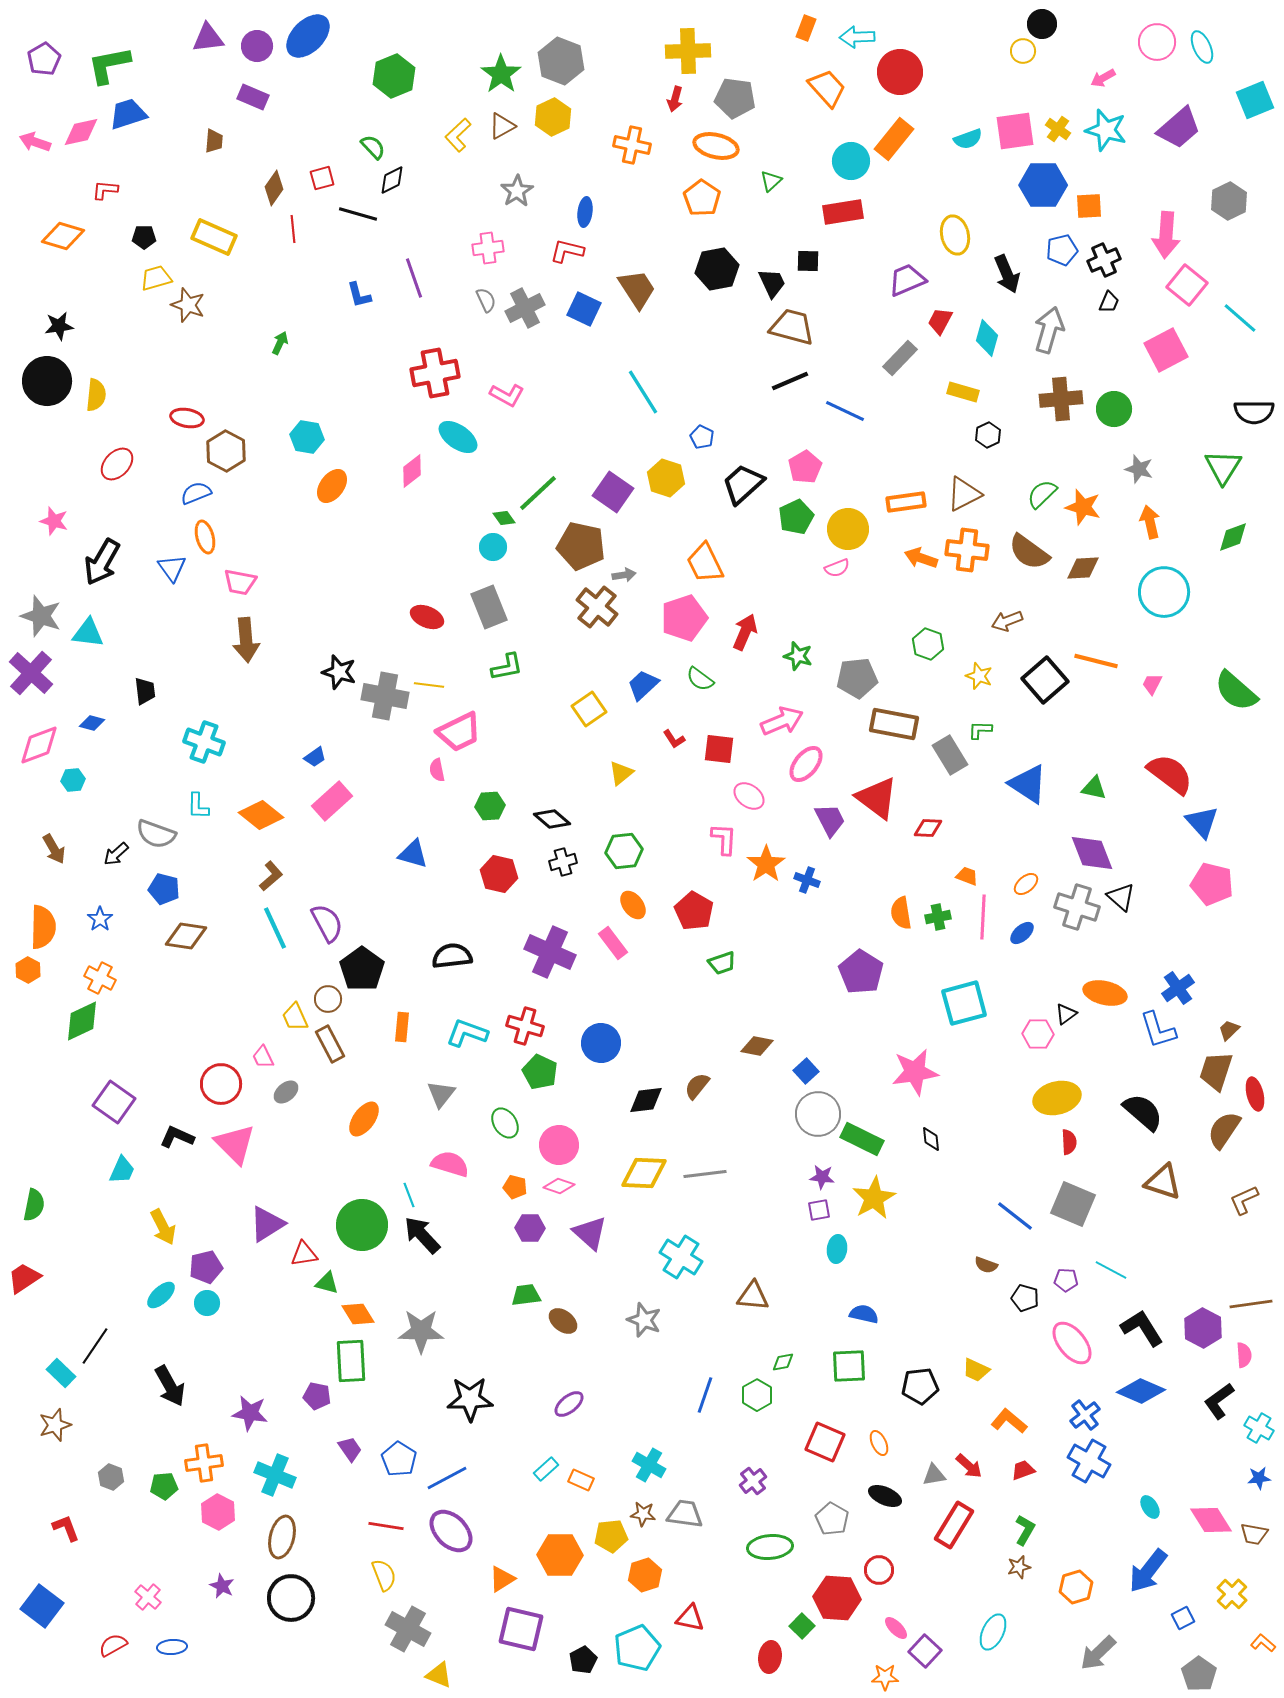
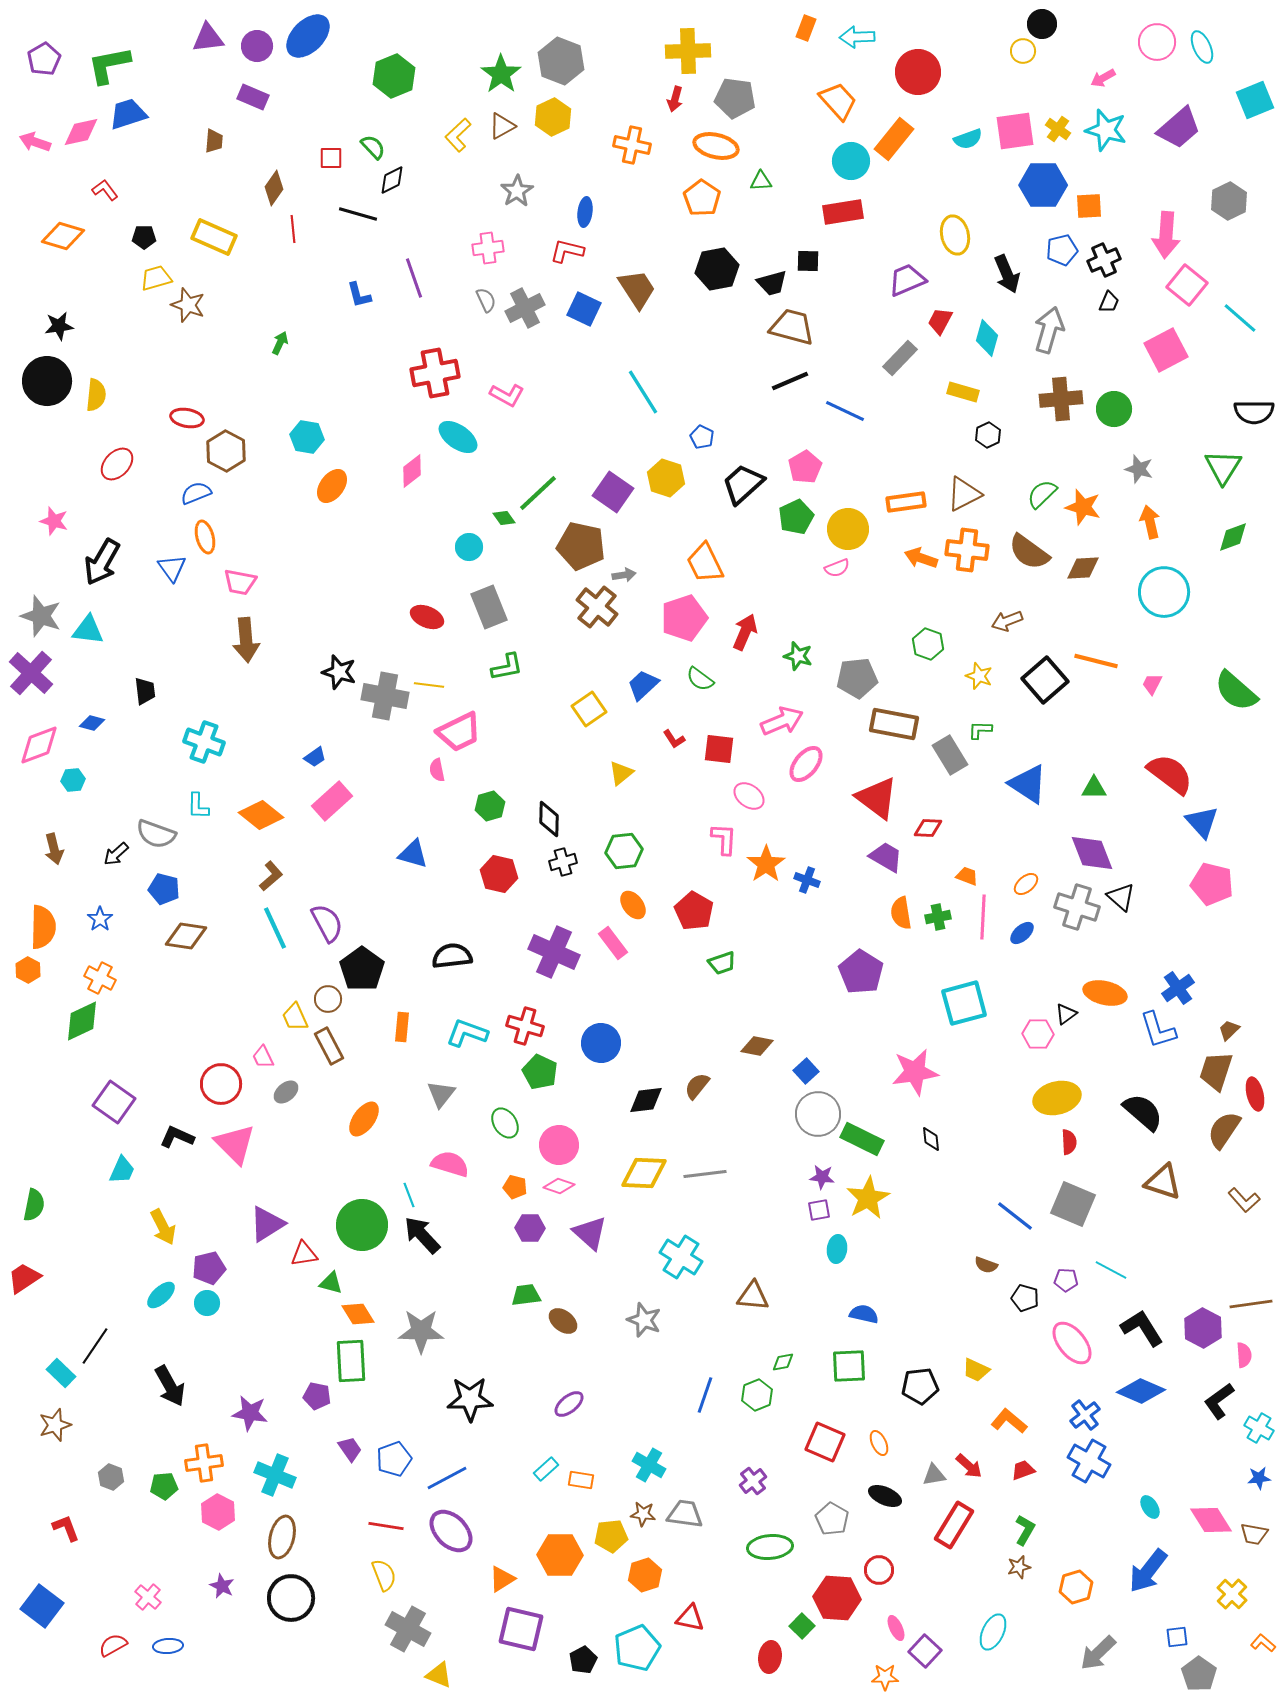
red circle at (900, 72): moved 18 px right
orange trapezoid at (827, 88): moved 11 px right, 13 px down
red square at (322, 178): moved 9 px right, 20 px up; rotated 15 degrees clockwise
green triangle at (771, 181): moved 10 px left; rotated 40 degrees clockwise
red L-shape at (105, 190): rotated 48 degrees clockwise
black trapezoid at (772, 283): rotated 100 degrees clockwise
cyan circle at (493, 547): moved 24 px left
cyan triangle at (88, 633): moved 3 px up
green triangle at (1094, 788): rotated 12 degrees counterclockwise
green hexagon at (490, 806): rotated 12 degrees counterclockwise
black diamond at (552, 819): moved 3 px left; rotated 51 degrees clockwise
purple trapezoid at (830, 820): moved 56 px right, 37 px down; rotated 33 degrees counterclockwise
brown arrow at (54, 849): rotated 16 degrees clockwise
purple cross at (550, 952): moved 4 px right
brown rectangle at (330, 1044): moved 1 px left, 2 px down
yellow star at (874, 1198): moved 6 px left
brown L-shape at (1244, 1200): rotated 108 degrees counterclockwise
purple pentagon at (206, 1267): moved 3 px right, 1 px down
green triangle at (327, 1283): moved 4 px right
green hexagon at (757, 1395): rotated 8 degrees clockwise
blue pentagon at (399, 1459): moved 5 px left; rotated 20 degrees clockwise
orange rectangle at (581, 1480): rotated 15 degrees counterclockwise
blue square at (1183, 1618): moved 6 px left, 19 px down; rotated 20 degrees clockwise
pink ellipse at (896, 1628): rotated 20 degrees clockwise
blue ellipse at (172, 1647): moved 4 px left, 1 px up
